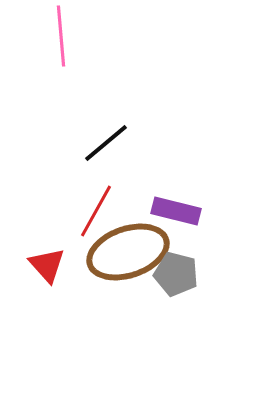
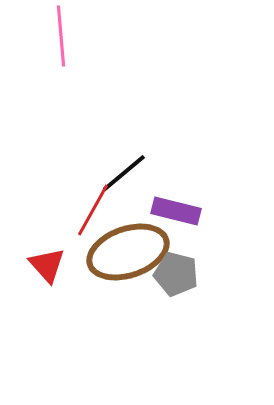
black line: moved 18 px right, 30 px down
red line: moved 3 px left, 1 px up
